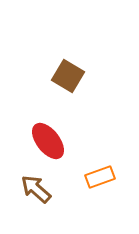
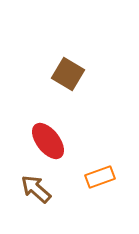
brown square: moved 2 px up
